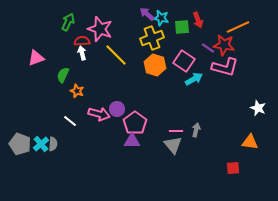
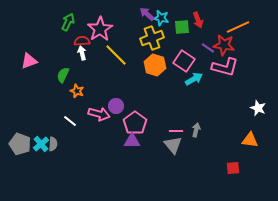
pink star: rotated 20 degrees clockwise
pink triangle: moved 7 px left, 3 px down
purple circle: moved 1 px left, 3 px up
orange triangle: moved 2 px up
